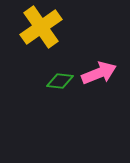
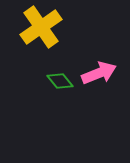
green diamond: rotated 44 degrees clockwise
